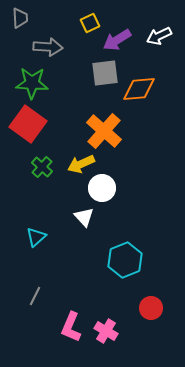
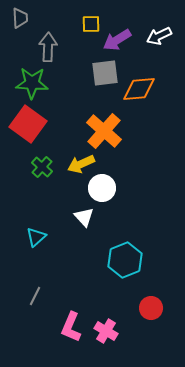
yellow square: moved 1 px right, 1 px down; rotated 24 degrees clockwise
gray arrow: rotated 92 degrees counterclockwise
